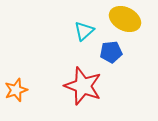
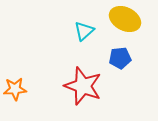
blue pentagon: moved 9 px right, 6 px down
orange star: moved 1 px left, 1 px up; rotated 15 degrees clockwise
